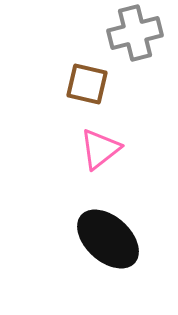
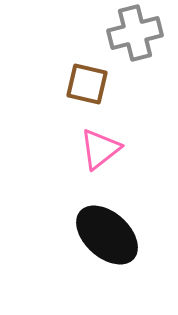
black ellipse: moved 1 px left, 4 px up
